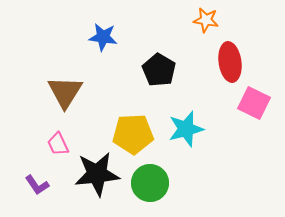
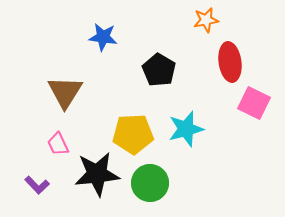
orange star: rotated 20 degrees counterclockwise
purple L-shape: rotated 10 degrees counterclockwise
